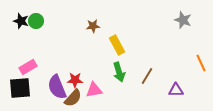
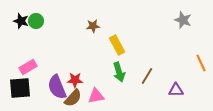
pink triangle: moved 2 px right, 6 px down
